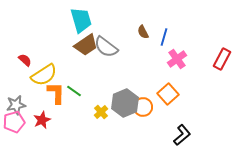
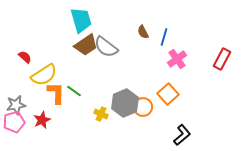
red semicircle: moved 3 px up
yellow cross: moved 2 px down; rotated 24 degrees counterclockwise
